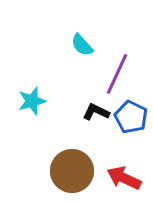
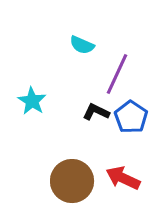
cyan semicircle: rotated 25 degrees counterclockwise
cyan star: rotated 24 degrees counterclockwise
blue pentagon: rotated 8 degrees clockwise
brown circle: moved 10 px down
red arrow: moved 1 px left
